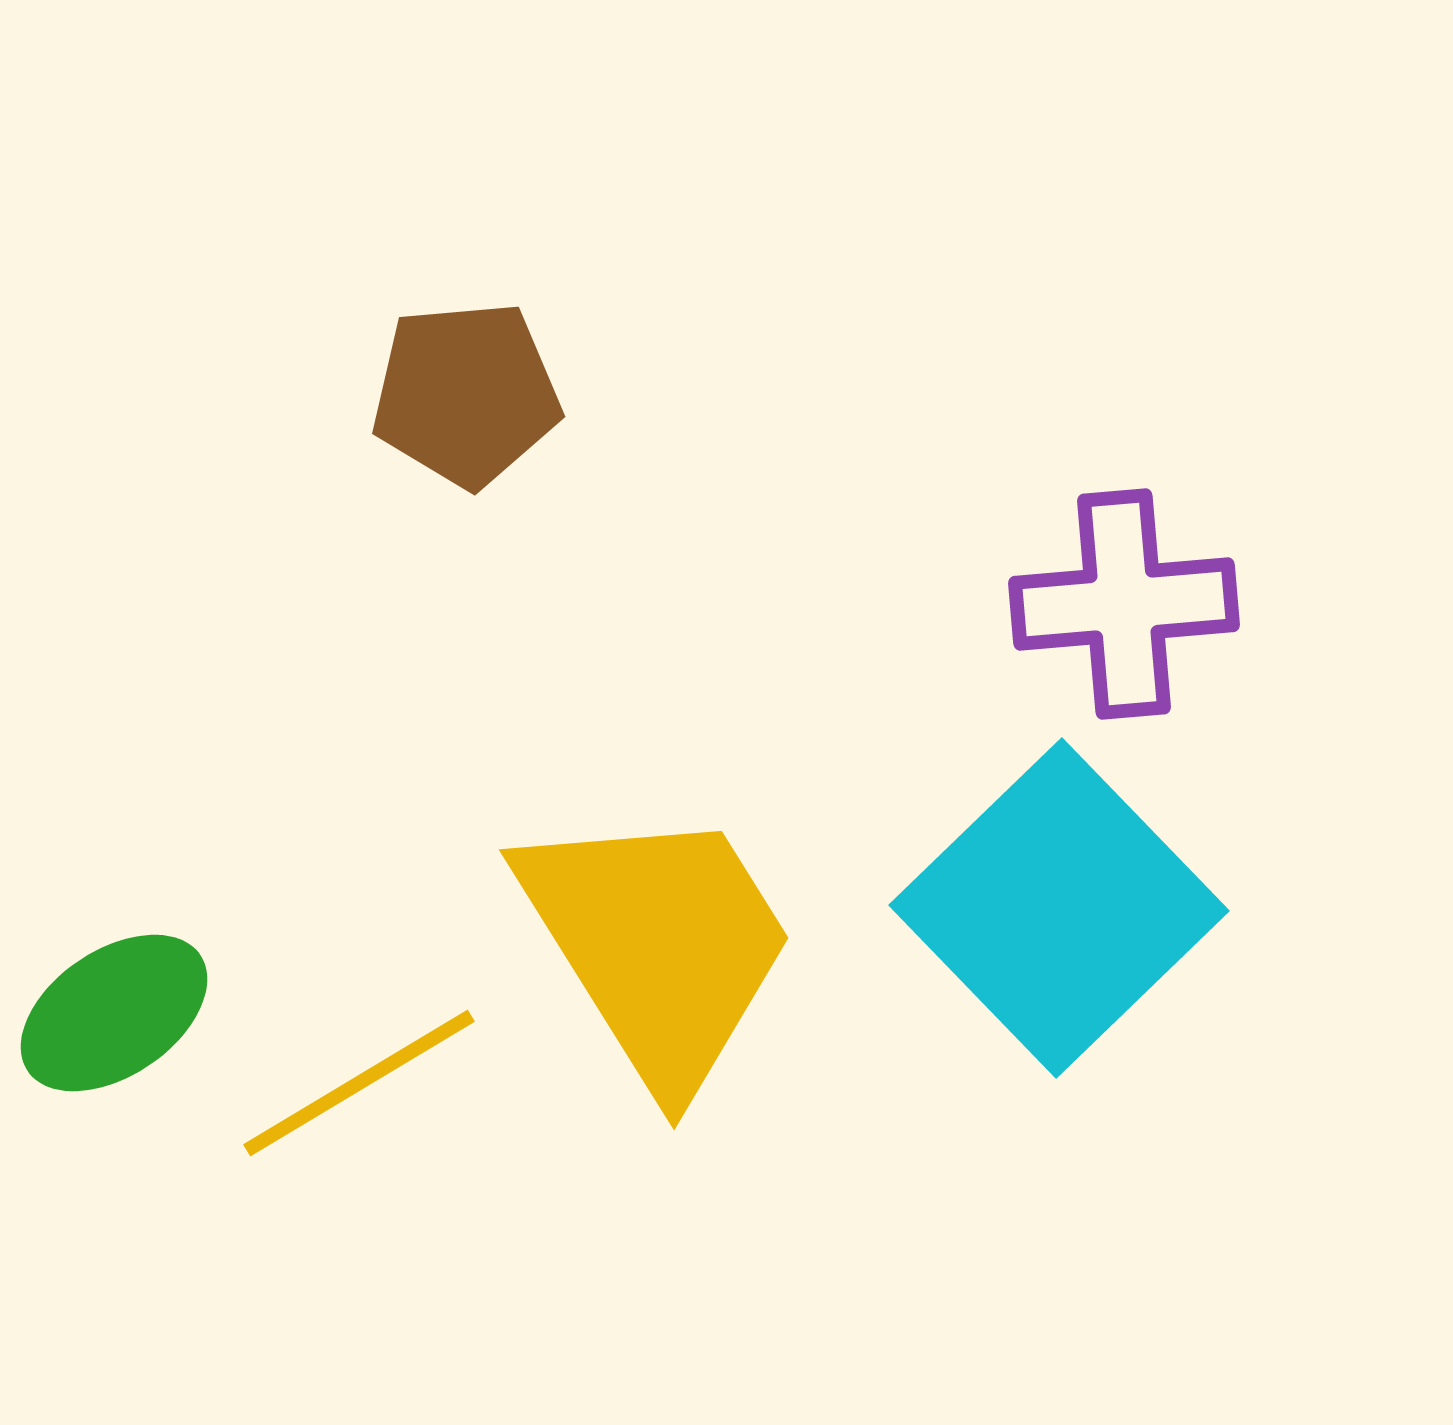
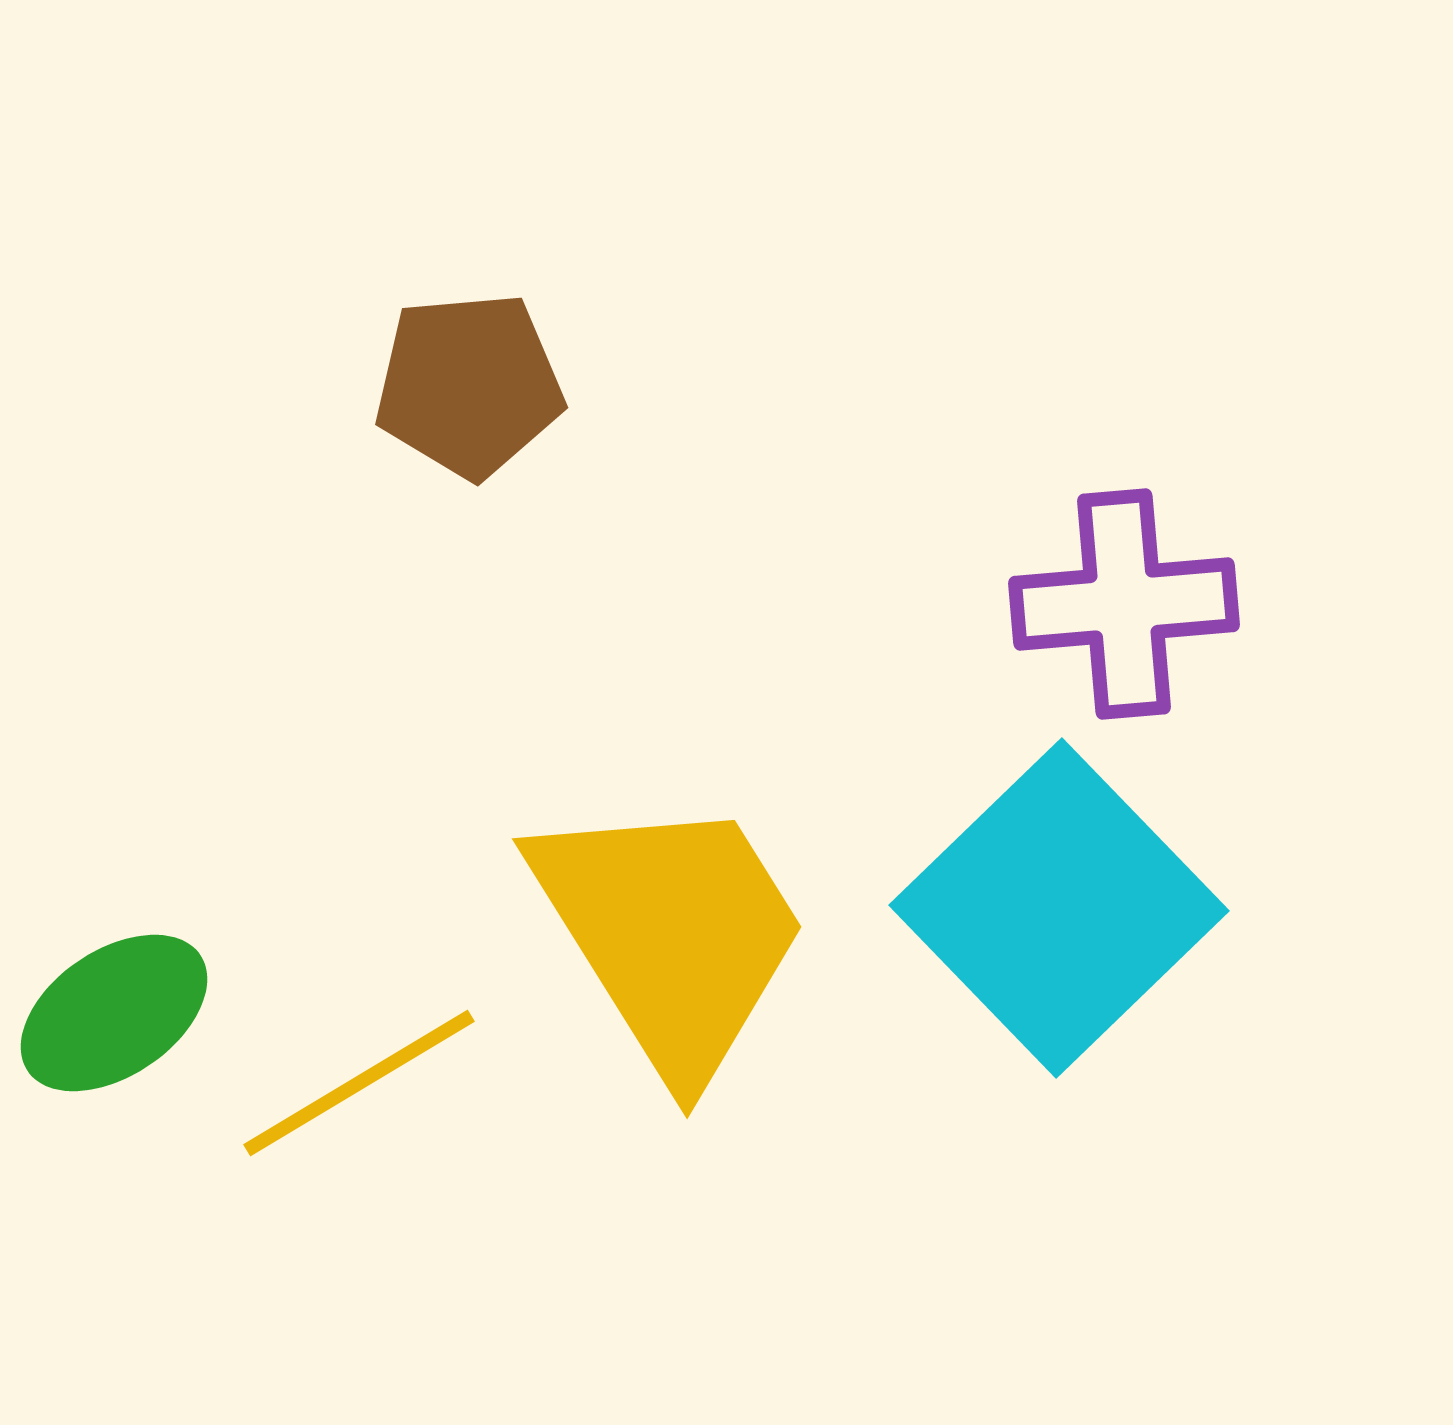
brown pentagon: moved 3 px right, 9 px up
yellow trapezoid: moved 13 px right, 11 px up
